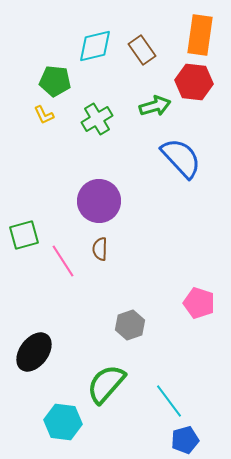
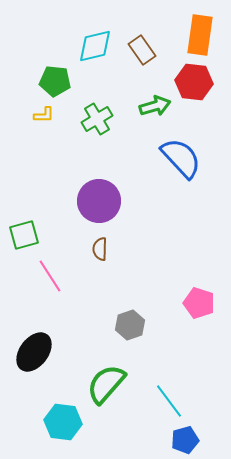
yellow L-shape: rotated 65 degrees counterclockwise
pink line: moved 13 px left, 15 px down
